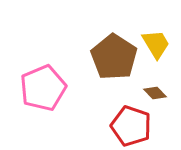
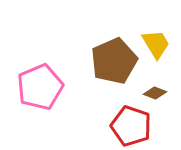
brown pentagon: moved 4 px down; rotated 15 degrees clockwise
pink pentagon: moved 3 px left, 1 px up
brown diamond: rotated 25 degrees counterclockwise
